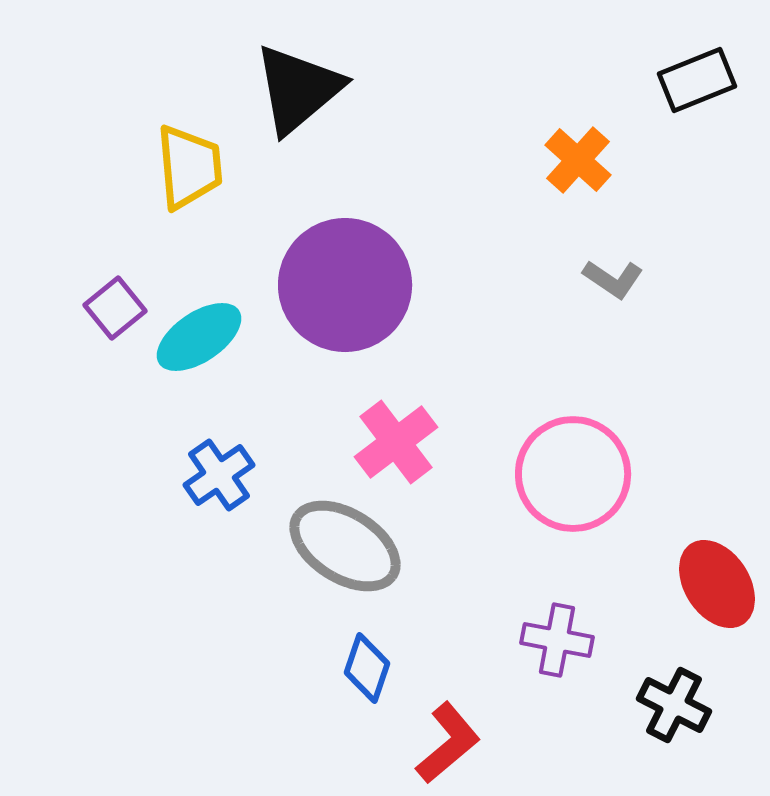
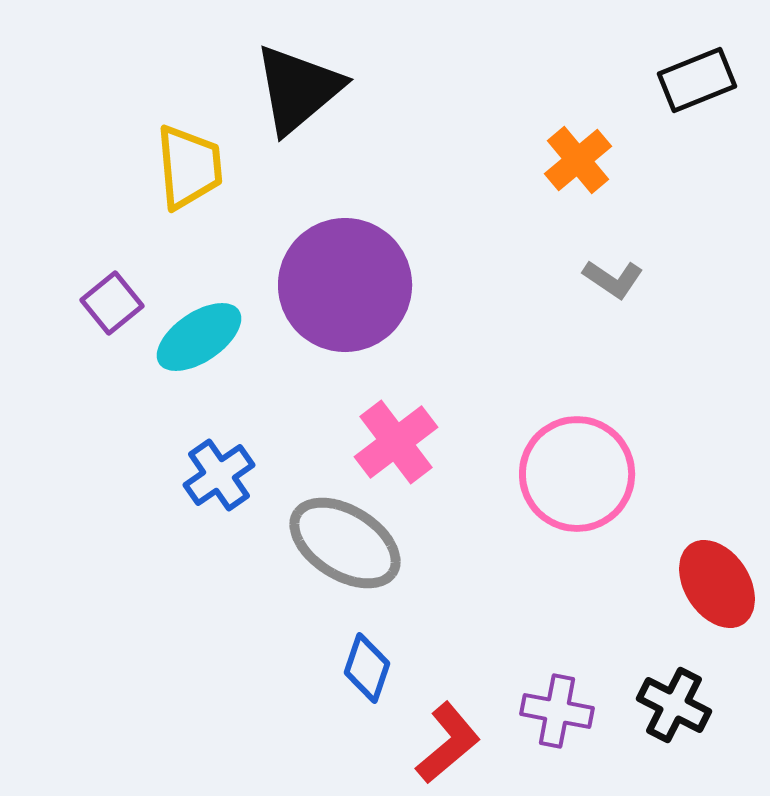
orange cross: rotated 8 degrees clockwise
purple square: moved 3 px left, 5 px up
pink circle: moved 4 px right
gray ellipse: moved 3 px up
purple cross: moved 71 px down
